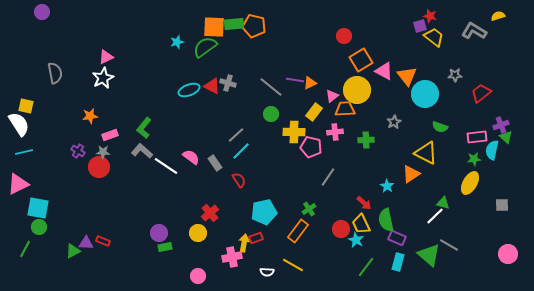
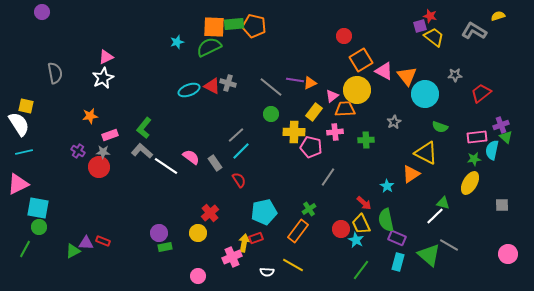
green semicircle at (205, 47): moved 4 px right; rotated 10 degrees clockwise
pink cross at (232, 257): rotated 12 degrees counterclockwise
green line at (366, 267): moved 5 px left, 3 px down
